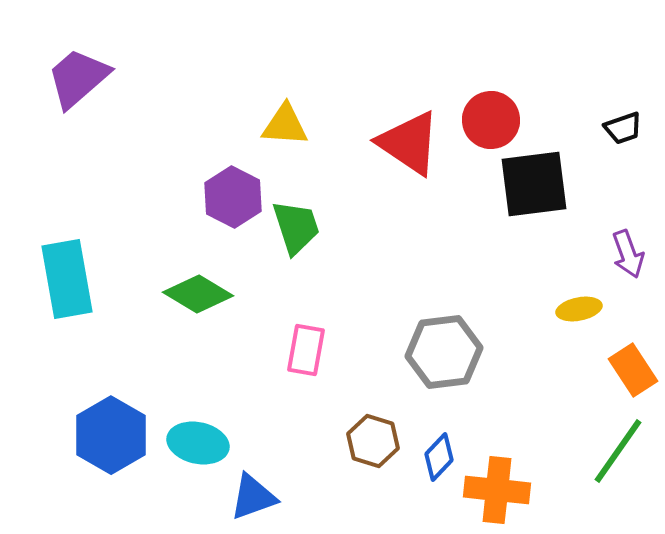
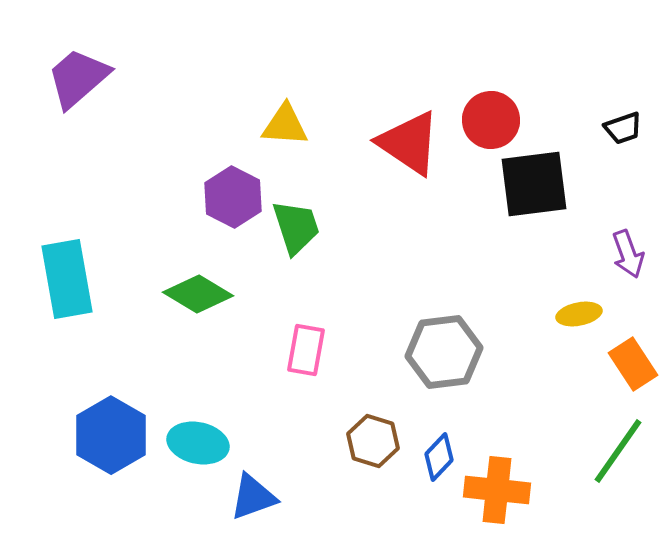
yellow ellipse: moved 5 px down
orange rectangle: moved 6 px up
